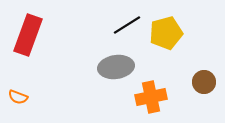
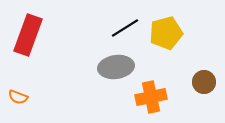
black line: moved 2 px left, 3 px down
